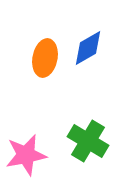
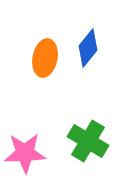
blue diamond: rotated 21 degrees counterclockwise
pink star: moved 1 px left, 2 px up; rotated 9 degrees clockwise
